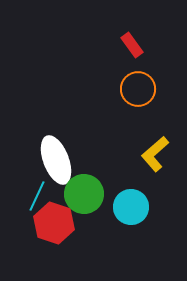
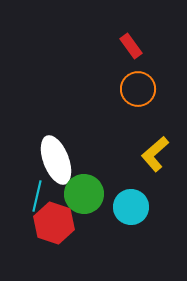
red rectangle: moved 1 px left, 1 px down
cyan line: rotated 12 degrees counterclockwise
